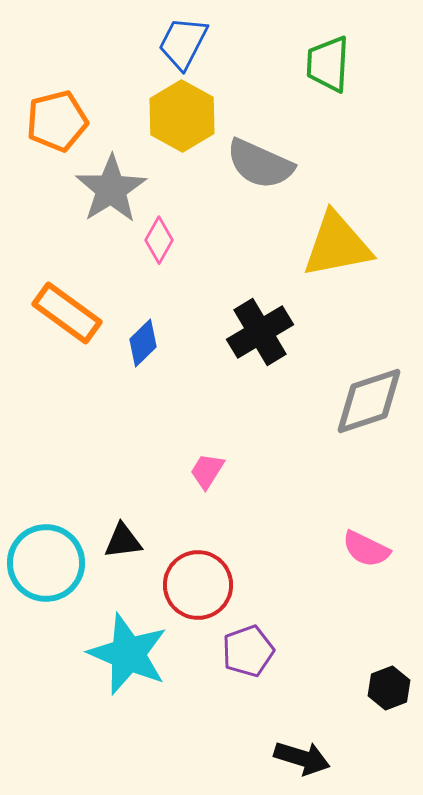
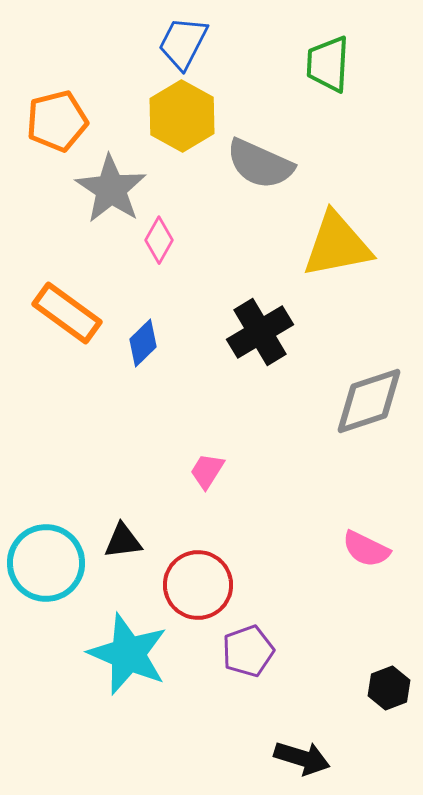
gray star: rotated 6 degrees counterclockwise
